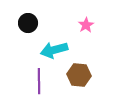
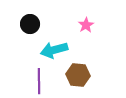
black circle: moved 2 px right, 1 px down
brown hexagon: moved 1 px left
